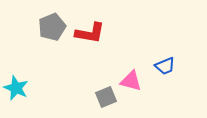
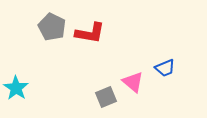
gray pentagon: rotated 24 degrees counterclockwise
blue trapezoid: moved 2 px down
pink triangle: moved 2 px right, 1 px down; rotated 25 degrees clockwise
cyan star: rotated 10 degrees clockwise
